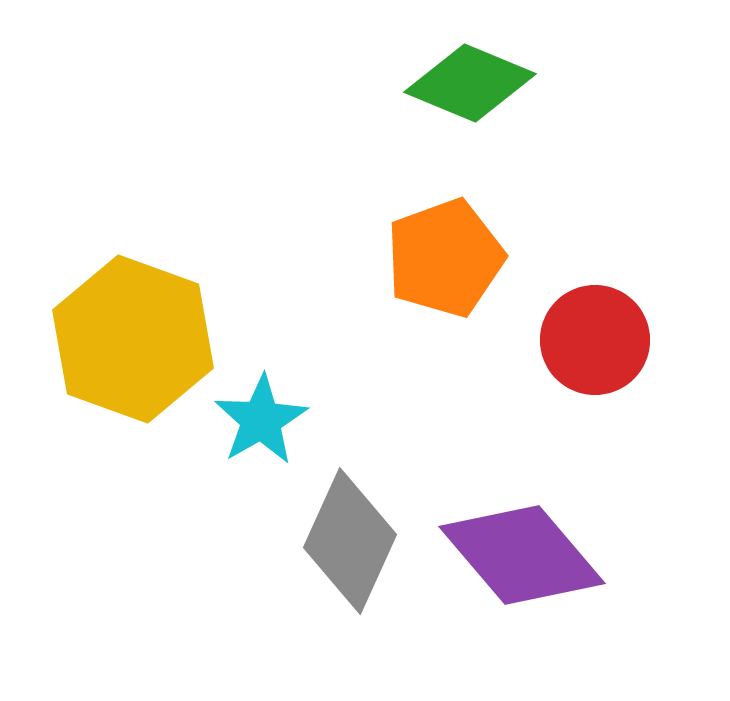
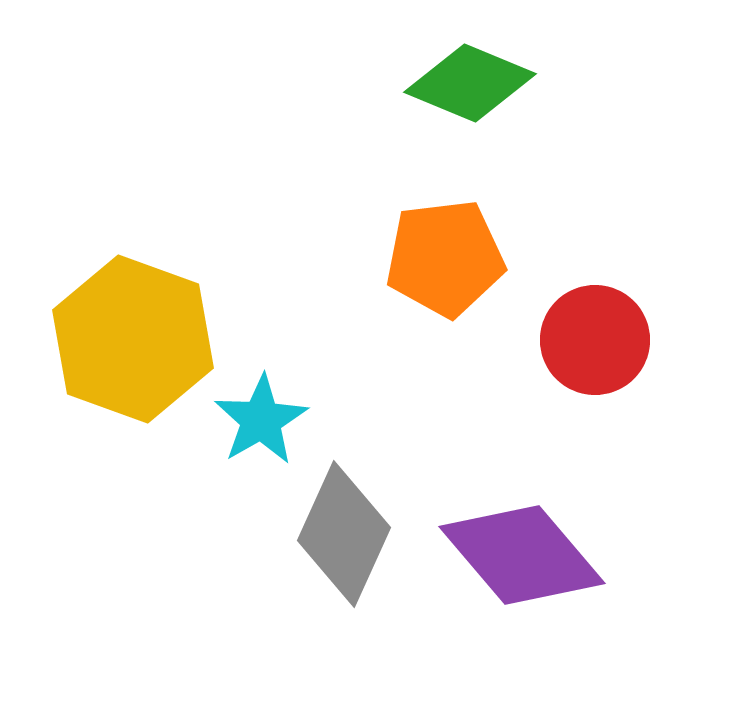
orange pentagon: rotated 13 degrees clockwise
gray diamond: moved 6 px left, 7 px up
